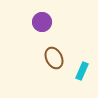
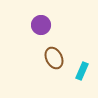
purple circle: moved 1 px left, 3 px down
